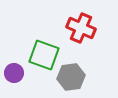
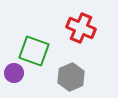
green square: moved 10 px left, 4 px up
gray hexagon: rotated 16 degrees counterclockwise
